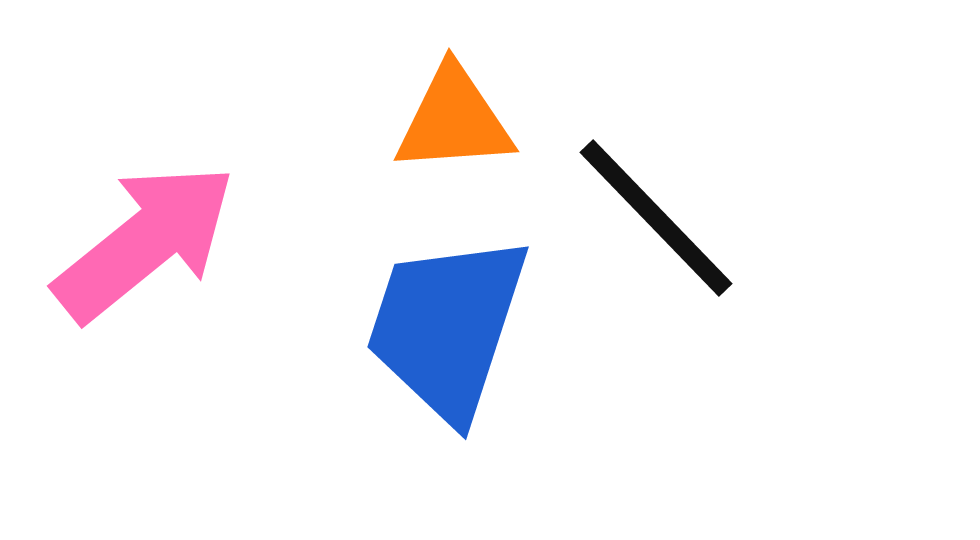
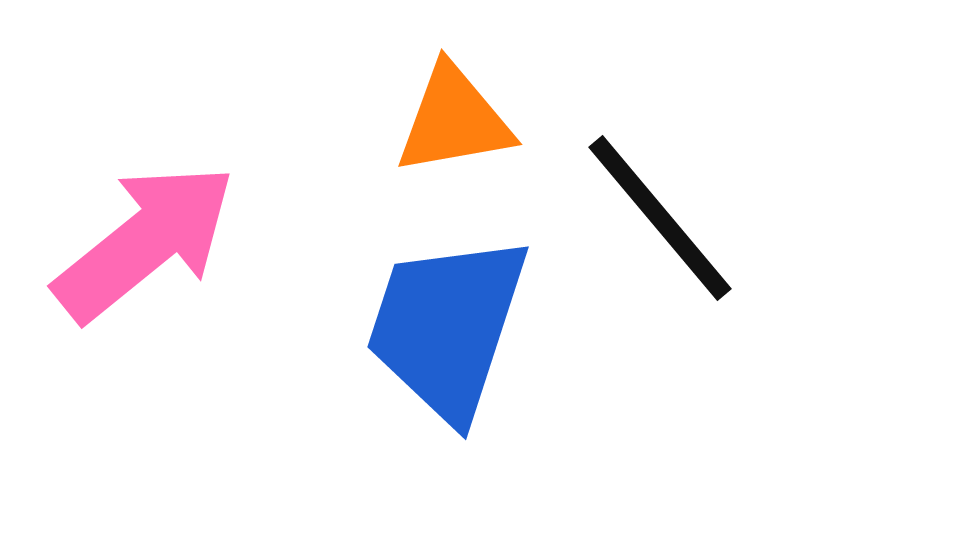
orange triangle: rotated 6 degrees counterclockwise
black line: moved 4 px right; rotated 4 degrees clockwise
